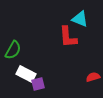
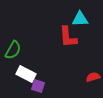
cyan triangle: rotated 24 degrees counterclockwise
purple square: moved 2 px down; rotated 32 degrees clockwise
